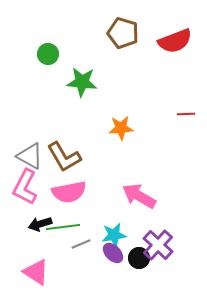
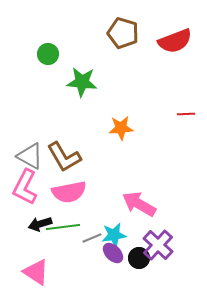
pink arrow: moved 8 px down
gray line: moved 11 px right, 6 px up
